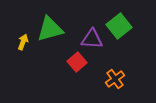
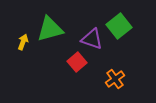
purple triangle: rotated 15 degrees clockwise
